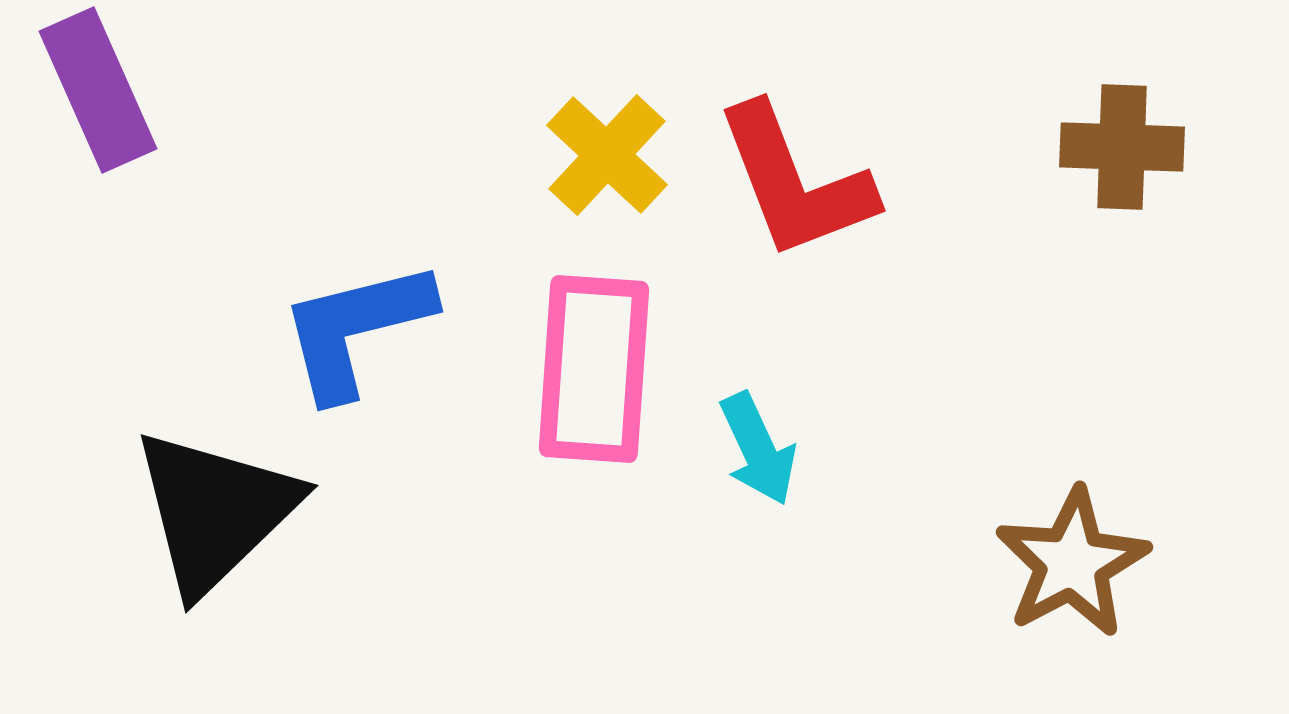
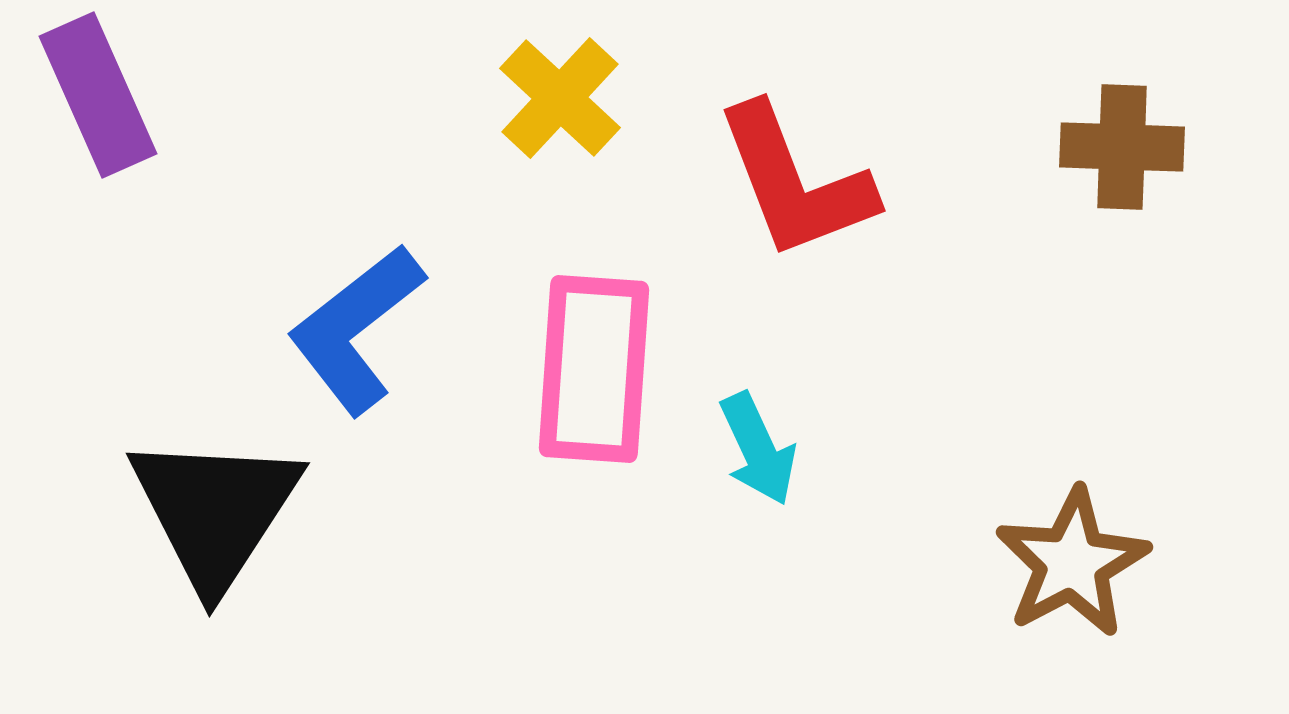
purple rectangle: moved 5 px down
yellow cross: moved 47 px left, 57 px up
blue L-shape: rotated 24 degrees counterclockwise
black triangle: rotated 13 degrees counterclockwise
